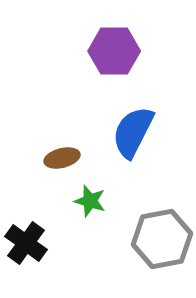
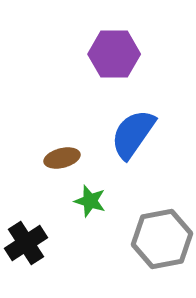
purple hexagon: moved 3 px down
blue semicircle: moved 2 px down; rotated 8 degrees clockwise
black cross: rotated 21 degrees clockwise
